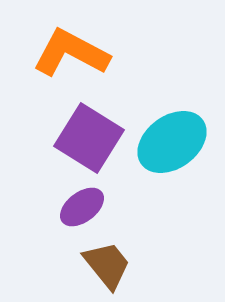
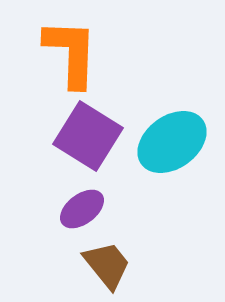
orange L-shape: rotated 64 degrees clockwise
purple square: moved 1 px left, 2 px up
purple ellipse: moved 2 px down
